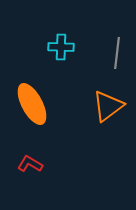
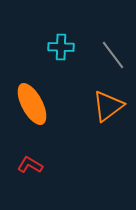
gray line: moved 4 px left, 2 px down; rotated 44 degrees counterclockwise
red L-shape: moved 1 px down
